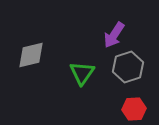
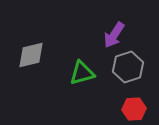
green triangle: rotated 40 degrees clockwise
